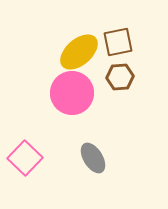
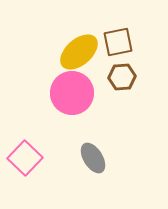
brown hexagon: moved 2 px right
